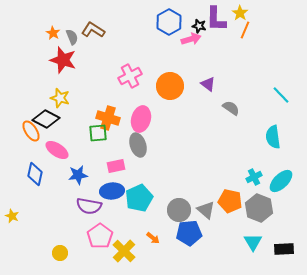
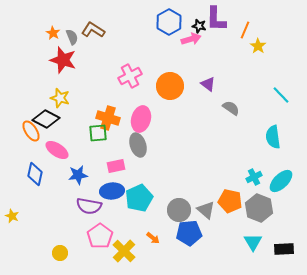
yellow star at (240, 13): moved 18 px right, 33 px down
